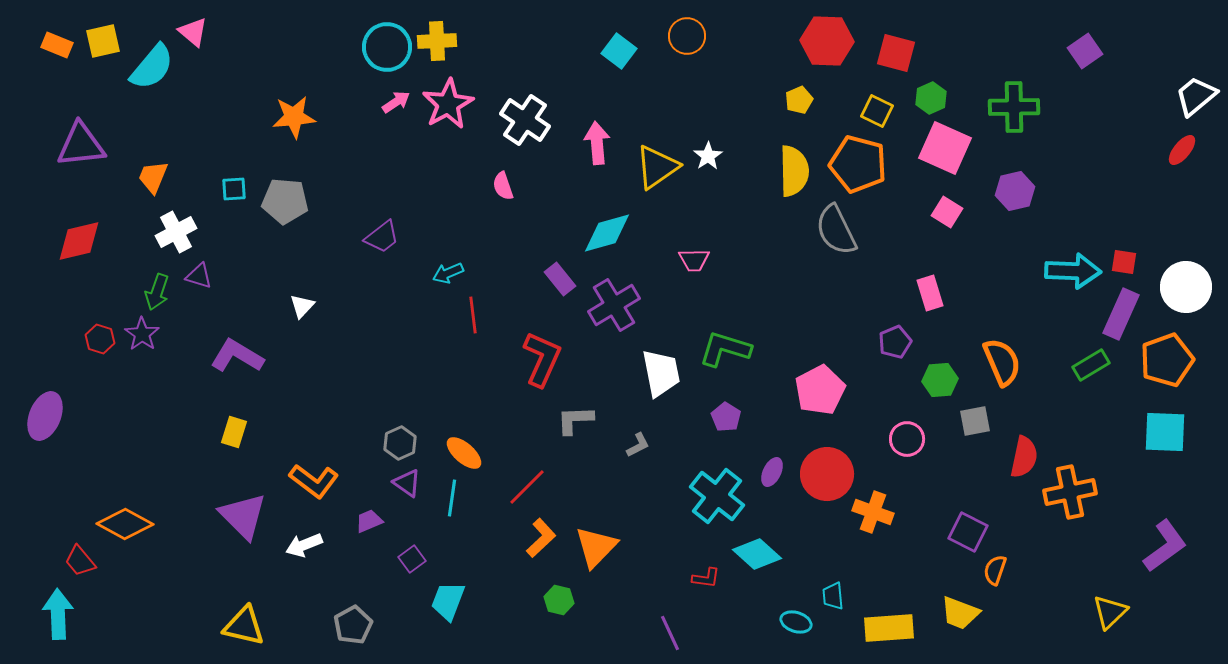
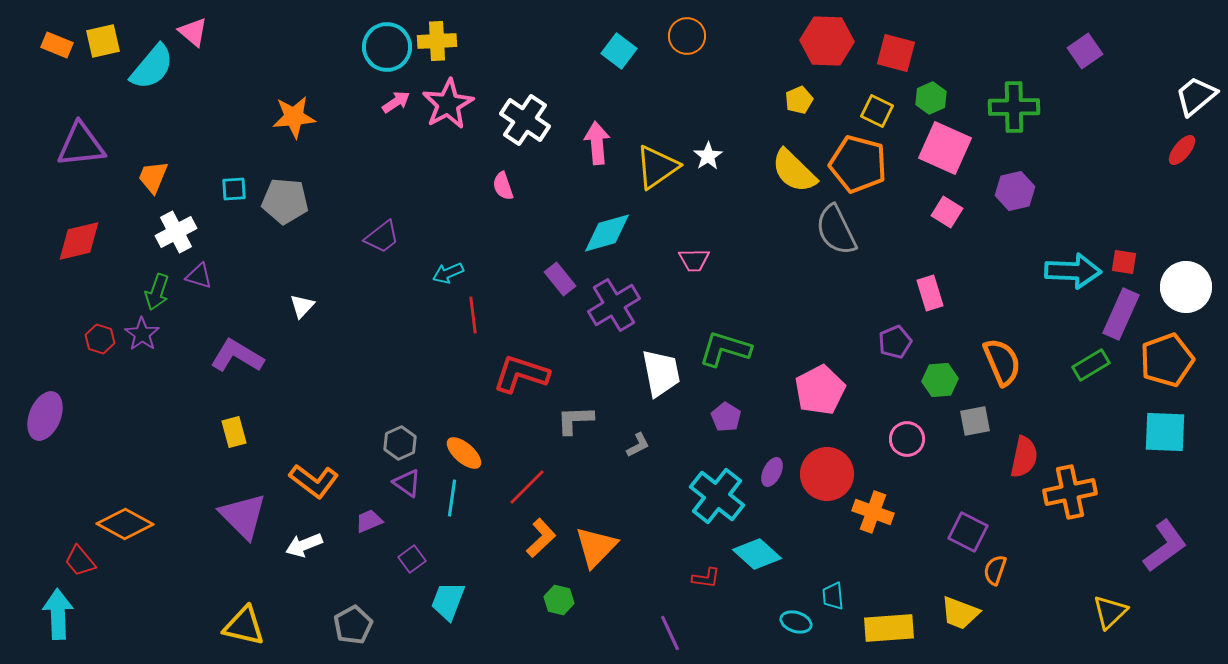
yellow semicircle at (794, 171): rotated 135 degrees clockwise
red L-shape at (542, 359): moved 21 px left, 15 px down; rotated 96 degrees counterclockwise
yellow rectangle at (234, 432): rotated 32 degrees counterclockwise
